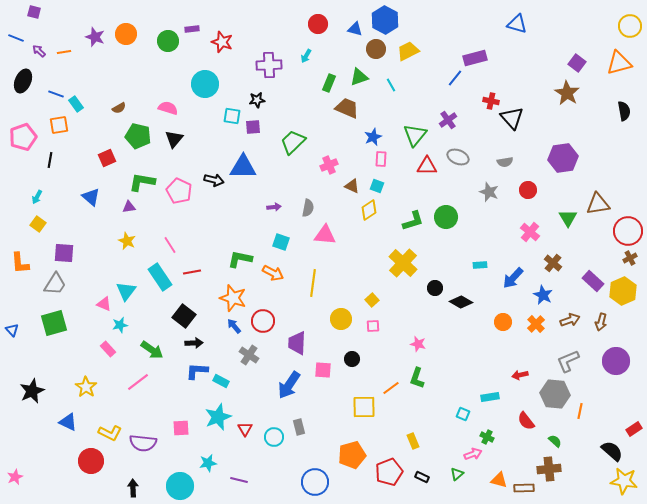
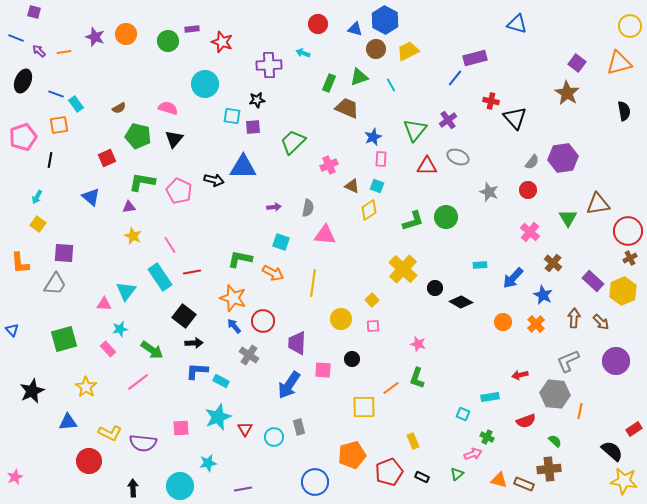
cyan arrow at (306, 56): moved 3 px left, 3 px up; rotated 80 degrees clockwise
black triangle at (512, 118): moved 3 px right
green triangle at (415, 135): moved 5 px up
gray semicircle at (505, 162): moved 27 px right; rotated 42 degrees counterclockwise
yellow star at (127, 241): moved 6 px right, 5 px up
yellow cross at (403, 263): moved 6 px down
pink triangle at (104, 304): rotated 21 degrees counterclockwise
brown arrow at (570, 320): moved 4 px right, 2 px up; rotated 66 degrees counterclockwise
brown arrow at (601, 322): rotated 60 degrees counterclockwise
green square at (54, 323): moved 10 px right, 16 px down
cyan star at (120, 325): moved 4 px down
red semicircle at (526, 421): rotated 72 degrees counterclockwise
blue triangle at (68, 422): rotated 30 degrees counterclockwise
red circle at (91, 461): moved 2 px left
purple line at (239, 480): moved 4 px right, 9 px down; rotated 24 degrees counterclockwise
brown rectangle at (524, 488): moved 4 px up; rotated 24 degrees clockwise
